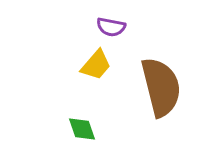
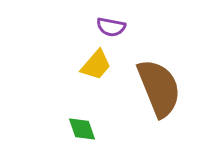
brown semicircle: moved 2 px left, 1 px down; rotated 8 degrees counterclockwise
